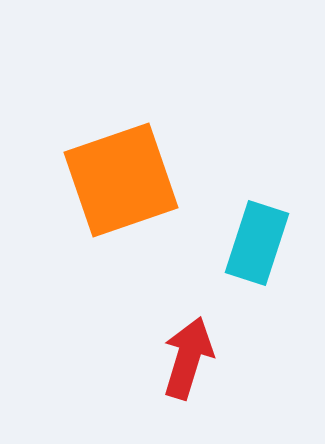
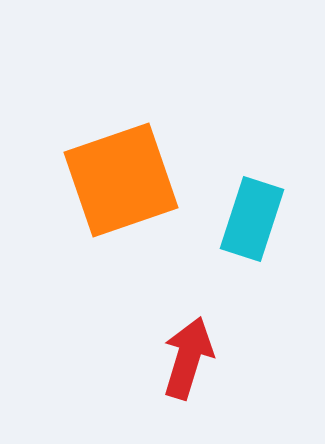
cyan rectangle: moved 5 px left, 24 px up
